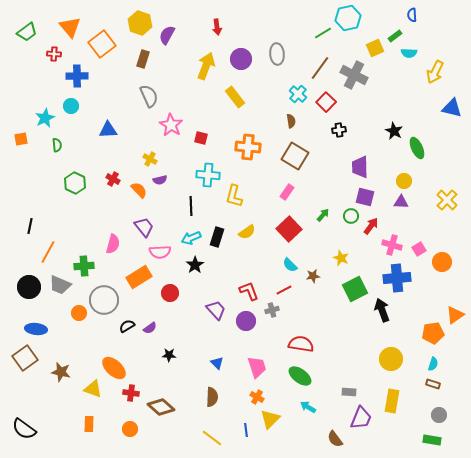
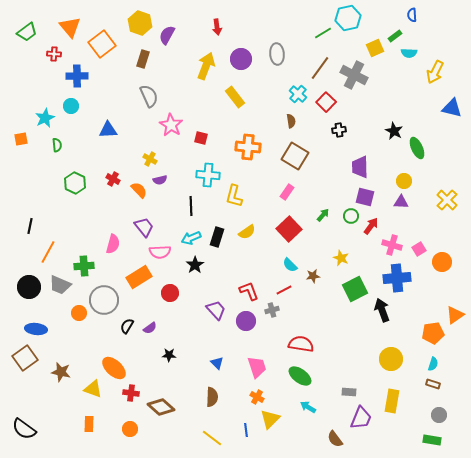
black semicircle at (127, 326): rotated 28 degrees counterclockwise
